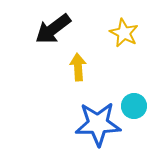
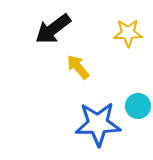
yellow star: moved 4 px right; rotated 28 degrees counterclockwise
yellow arrow: rotated 36 degrees counterclockwise
cyan circle: moved 4 px right
